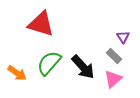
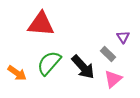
red triangle: rotated 12 degrees counterclockwise
gray rectangle: moved 6 px left, 2 px up
